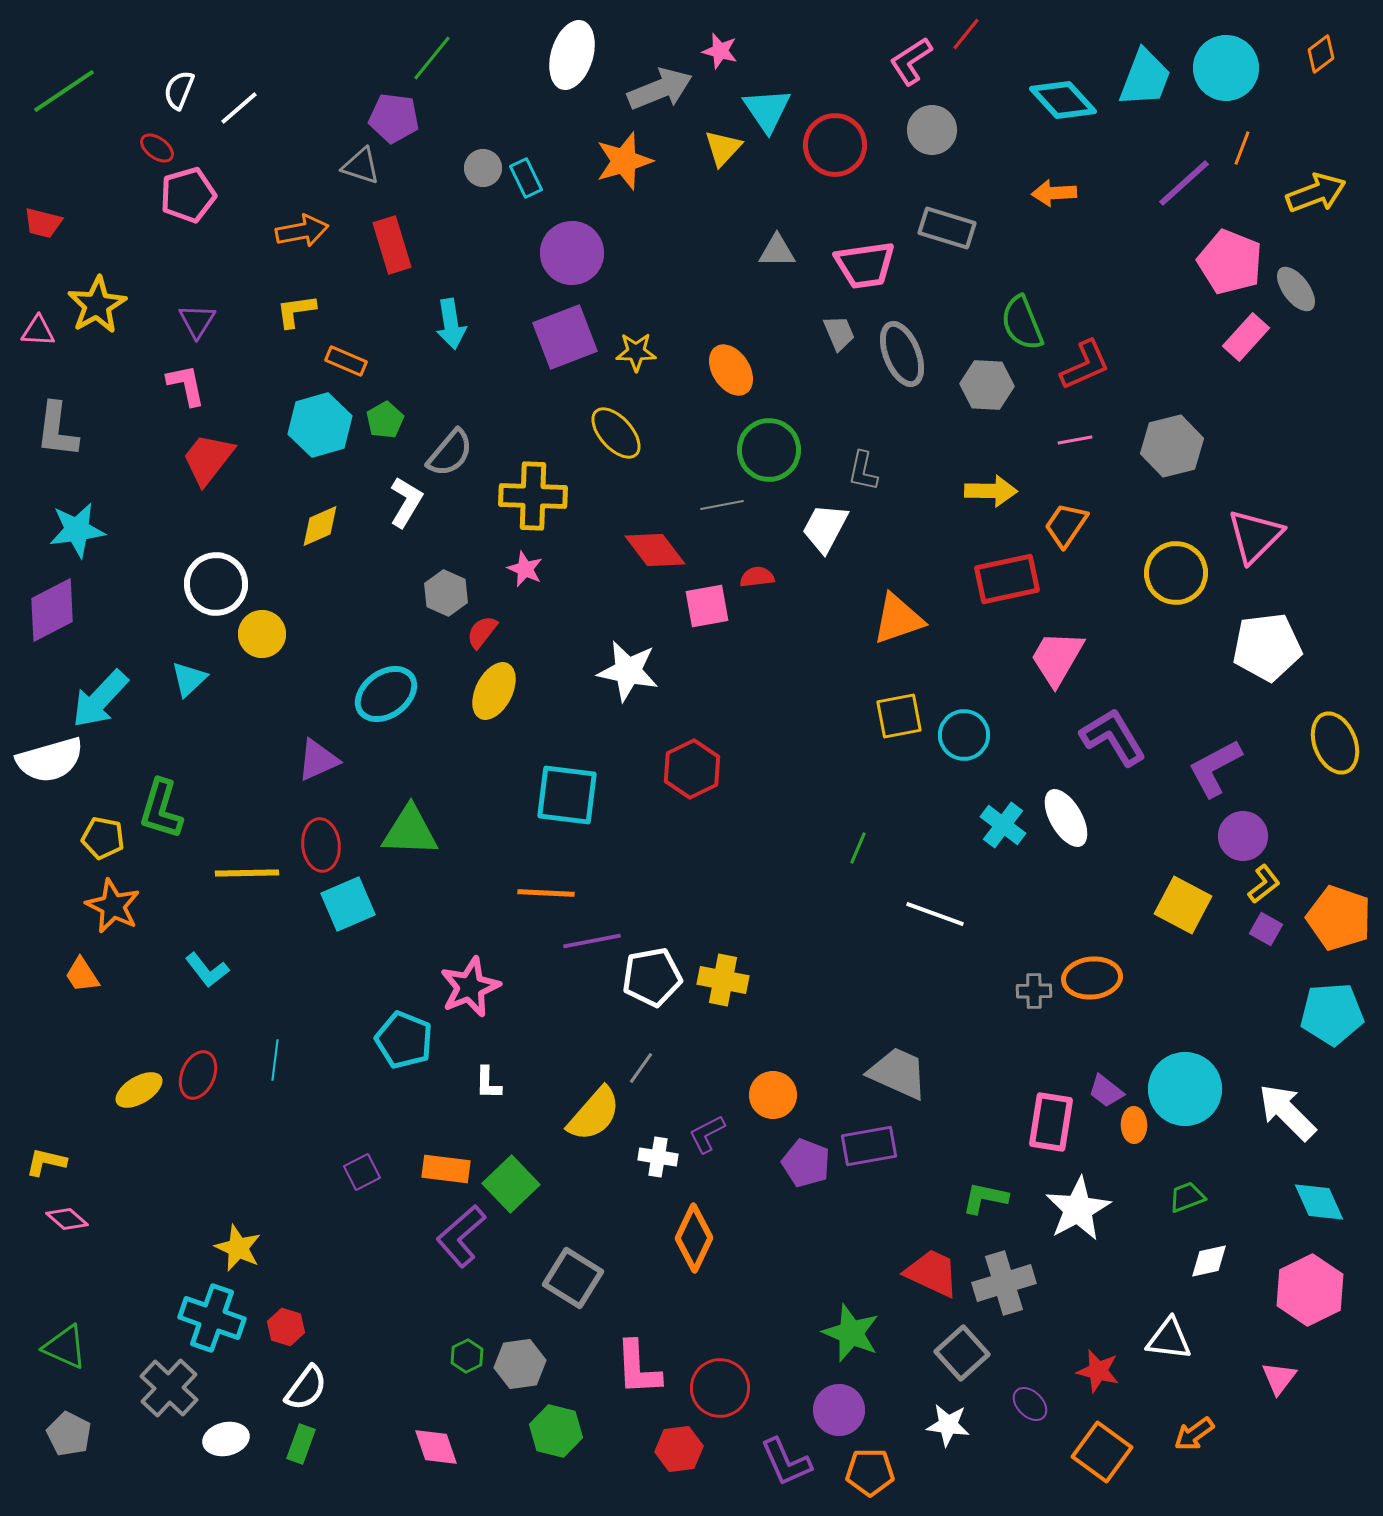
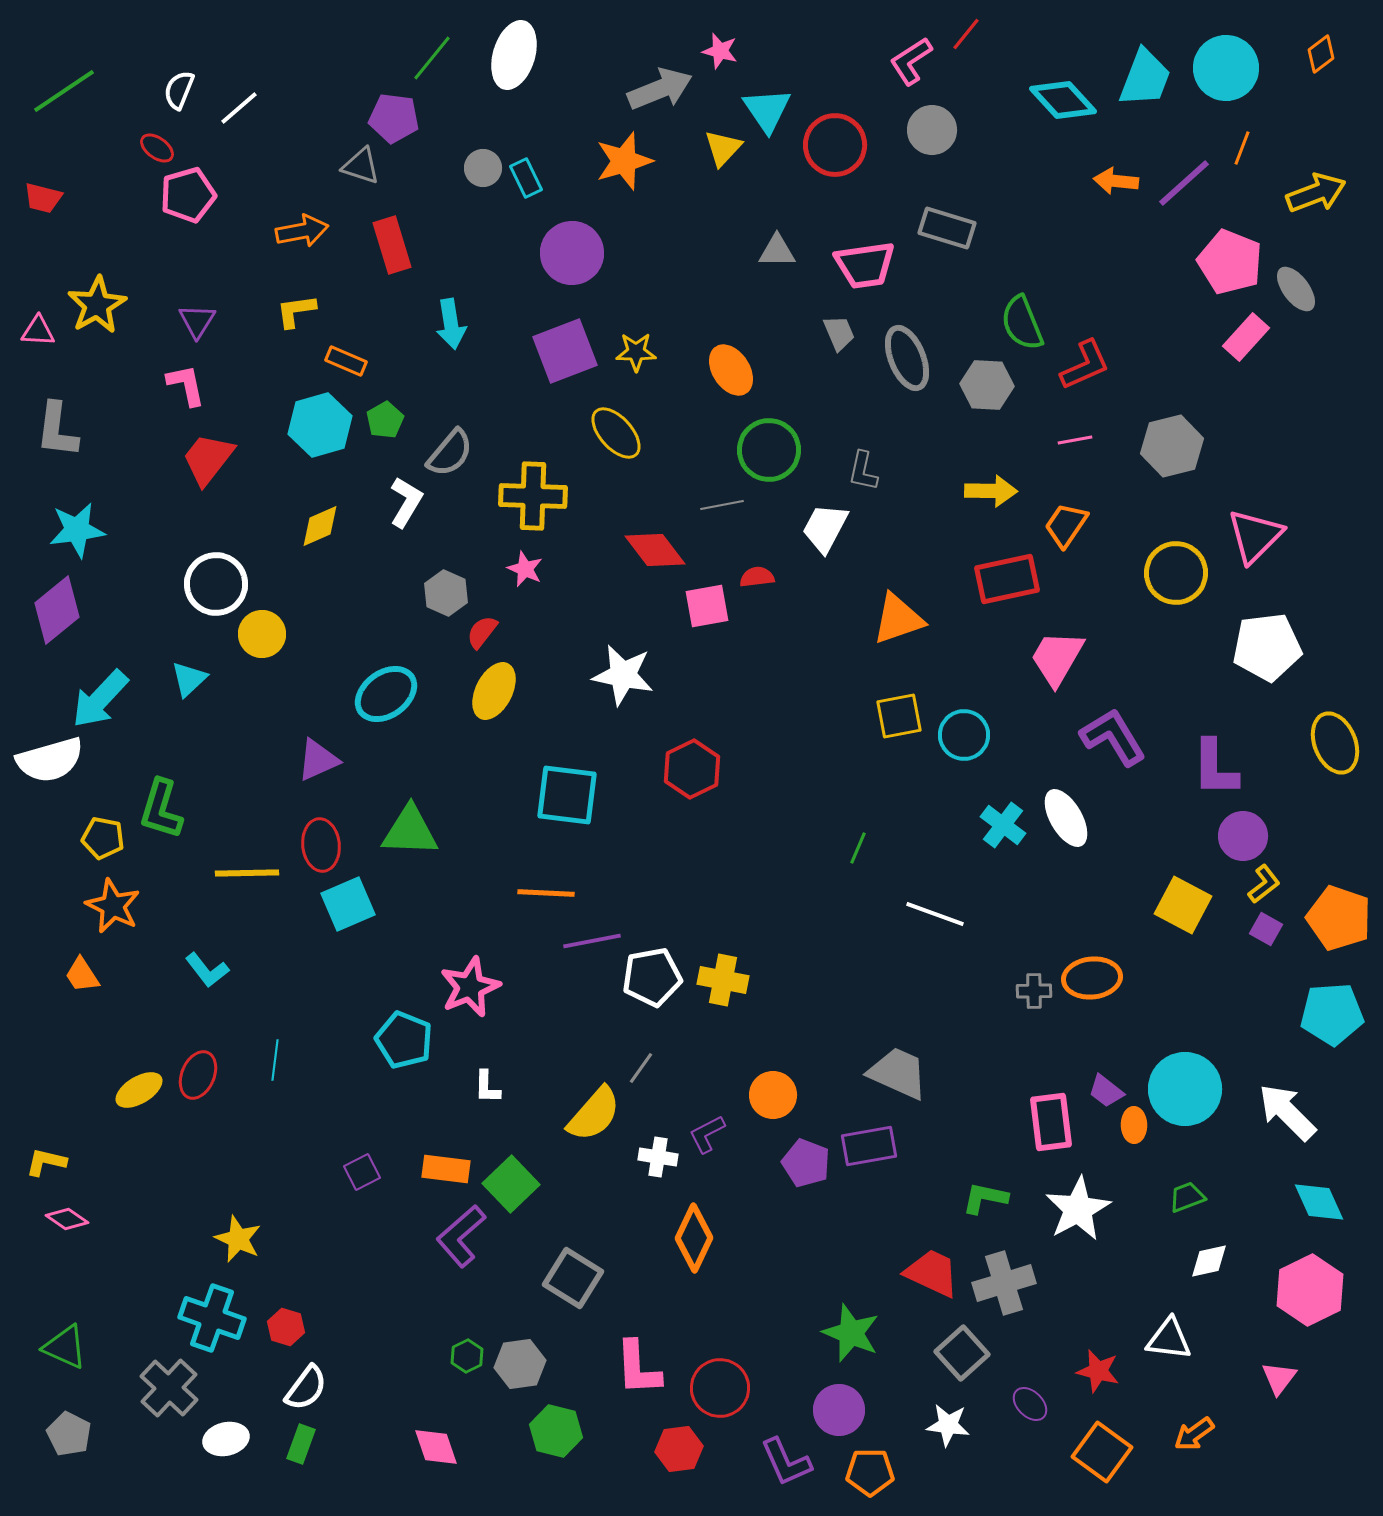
white ellipse at (572, 55): moved 58 px left
orange arrow at (1054, 193): moved 62 px right, 12 px up; rotated 9 degrees clockwise
red trapezoid at (43, 223): moved 25 px up
purple square at (565, 337): moved 14 px down
gray ellipse at (902, 354): moved 5 px right, 4 px down
purple diamond at (52, 610): moved 5 px right; rotated 12 degrees counterclockwise
white star at (628, 671): moved 5 px left, 4 px down
purple L-shape at (1215, 768): rotated 62 degrees counterclockwise
white L-shape at (488, 1083): moved 1 px left, 4 px down
pink rectangle at (1051, 1122): rotated 16 degrees counterclockwise
pink diamond at (67, 1219): rotated 6 degrees counterclockwise
yellow star at (238, 1248): moved 9 px up
